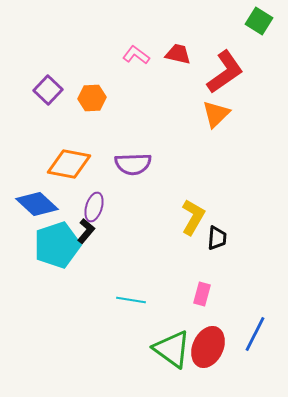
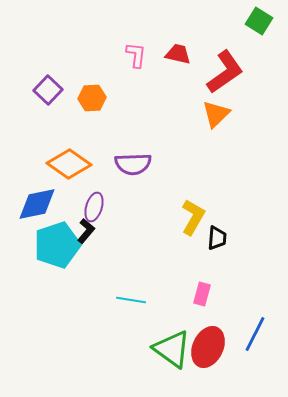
pink L-shape: rotated 60 degrees clockwise
orange diamond: rotated 24 degrees clockwise
blue diamond: rotated 54 degrees counterclockwise
